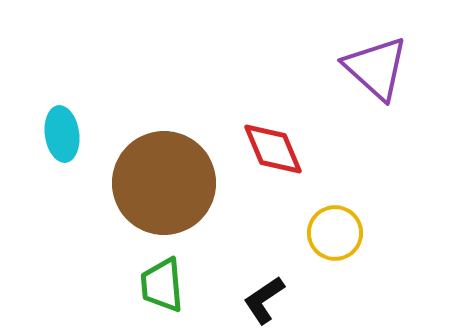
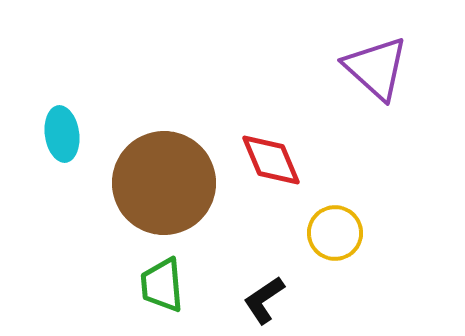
red diamond: moved 2 px left, 11 px down
